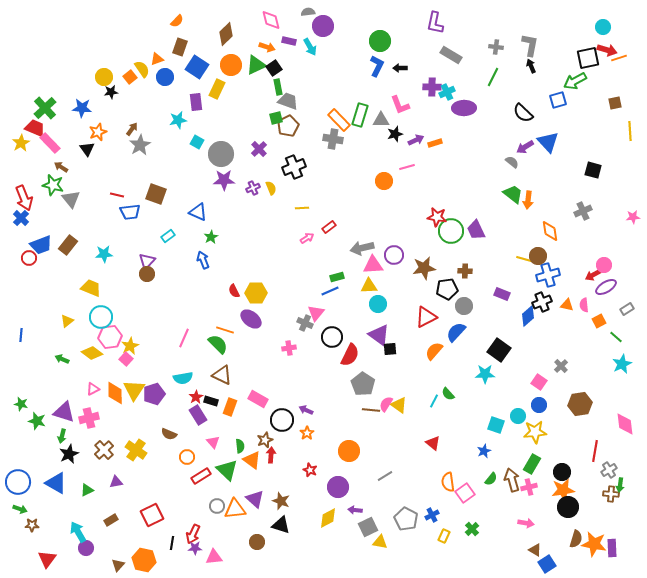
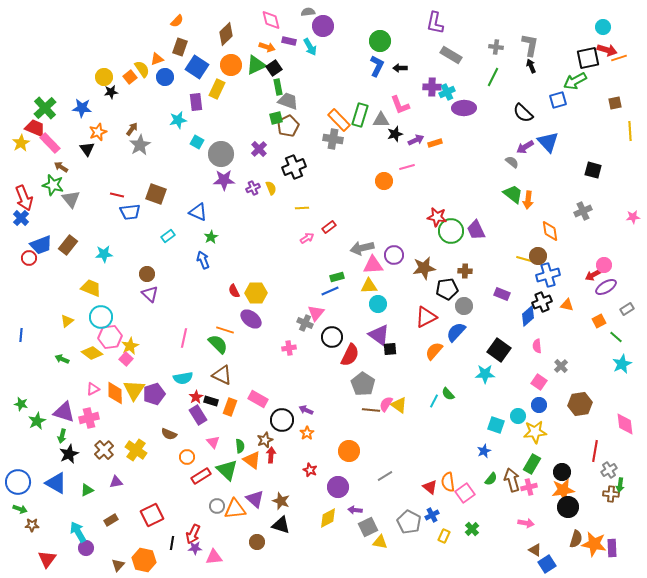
purple triangle at (147, 261): moved 3 px right, 33 px down; rotated 30 degrees counterclockwise
pink semicircle at (584, 305): moved 47 px left, 41 px down
pink line at (184, 338): rotated 12 degrees counterclockwise
green star at (37, 421): rotated 30 degrees clockwise
red triangle at (433, 443): moved 3 px left, 44 px down
gray pentagon at (406, 519): moved 3 px right, 3 px down
